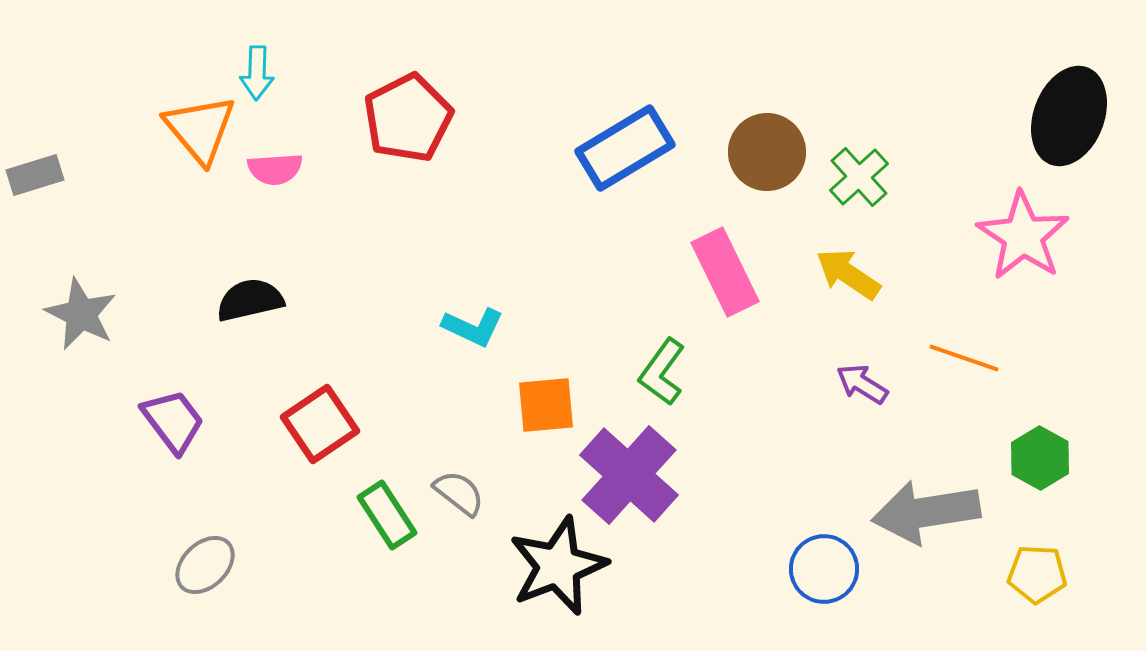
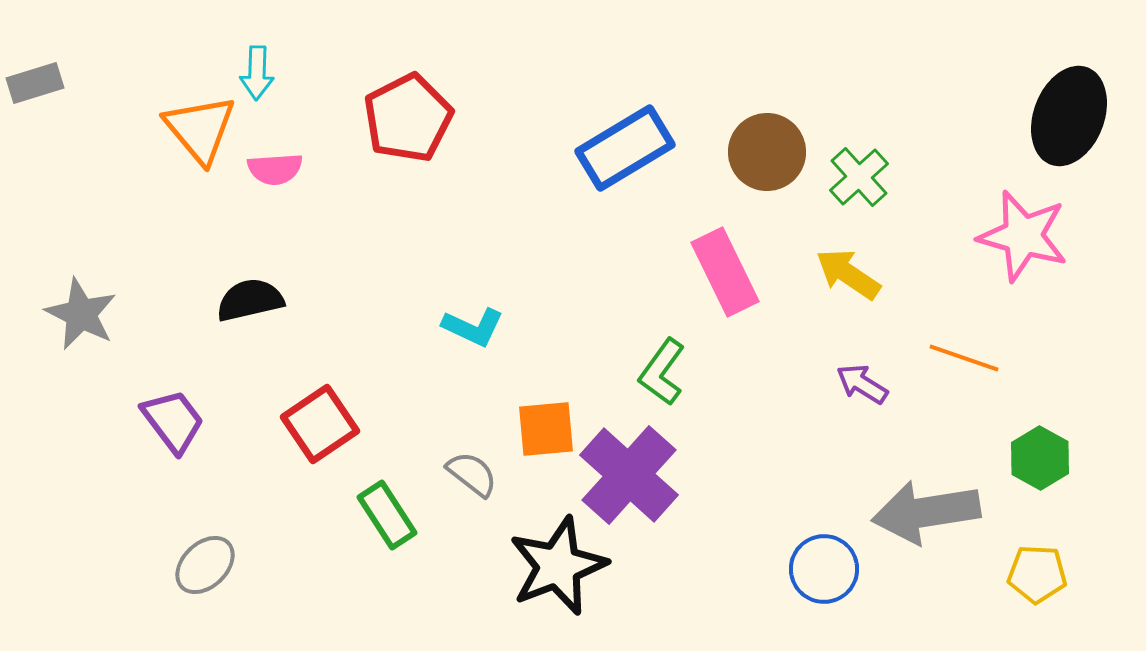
gray rectangle: moved 92 px up
pink star: rotated 18 degrees counterclockwise
orange square: moved 24 px down
gray semicircle: moved 13 px right, 19 px up
